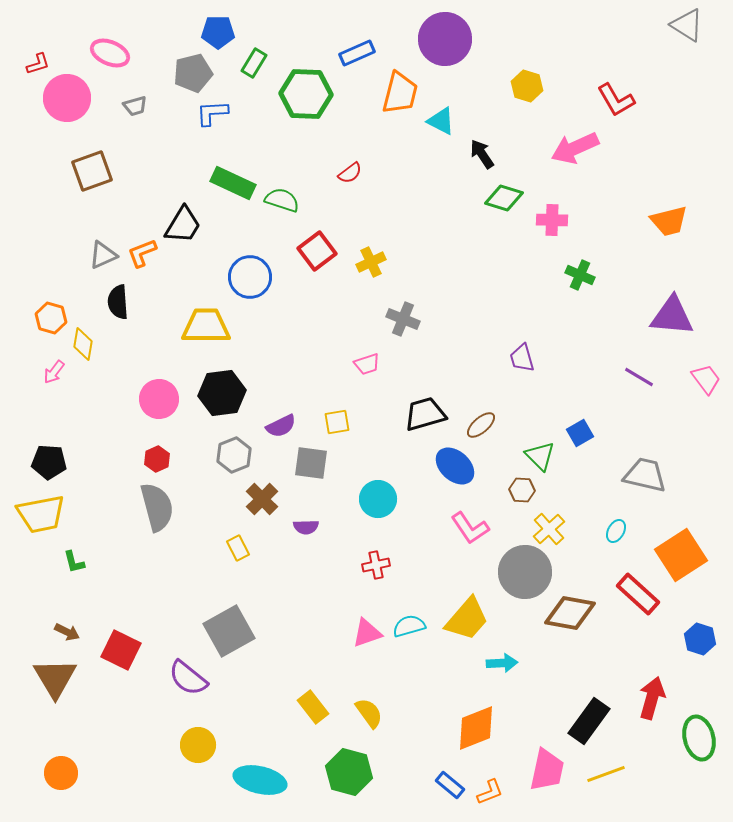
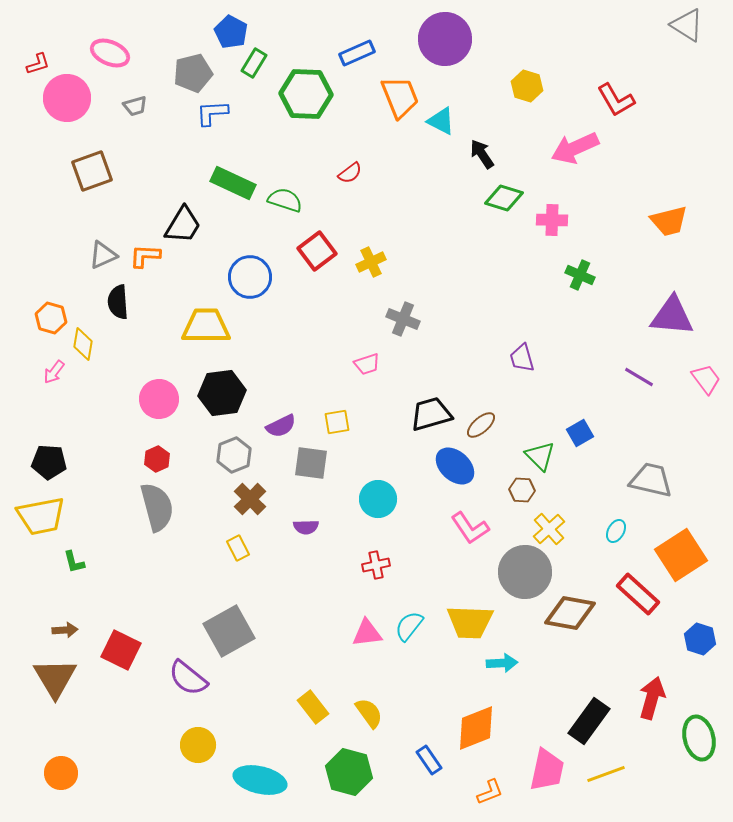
blue pentagon at (218, 32): moved 13 px right; rotated 28 degrees clockwise
orange trapezoid at (400, 93): moved 4 px down; rotated 36 degrees counterclockwise
green semicircle at (282, 200): moved 3 px right
orange L-shape at (142, 253): moved 3 px right, 3 px down; rotated 24 degrees clockwise
black trapezoid at (425, 414): moved 6 px right
gray trapezoid at (645, 475): moved 6 px right, 5 px down
brown cross at (262, 499): moved 12 px left
yellow trapezoid at (41, 514): moved 2 px down
yellow trapezoid at (467, 619): moved 3 px right, 3 px down; rotated 51 degrees clockwise
cyan semicircle at (409, 626): rotated 36 degrees counterclockwise
brown arrow at (67, 632): moved 2 px left, 2 px up; rotated 30 degrees counterclockwise
pink triangle at (367, 633): rotated 12 degrees clockwise
blue rectangle at (450, 785): moved 21 px left, 25 px up; rotated 16 degrees clockwise
